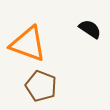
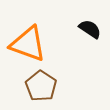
brown pentagon: rotated 12 degrees clockwise
